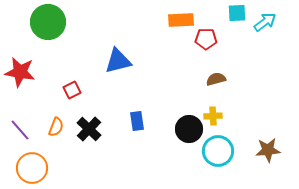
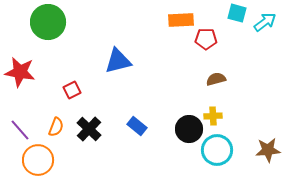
cyan square: rotated 18 degrees clockwise
blue rectangle: moved 5 px down; rotated 42 degrees counterclockwise
cyan circle: moved 1 px left, 1 px up
orange circle: moved 6 px right, 8 px up
